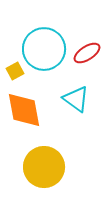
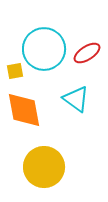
yellow square: rotated 18 degrees clockwise
